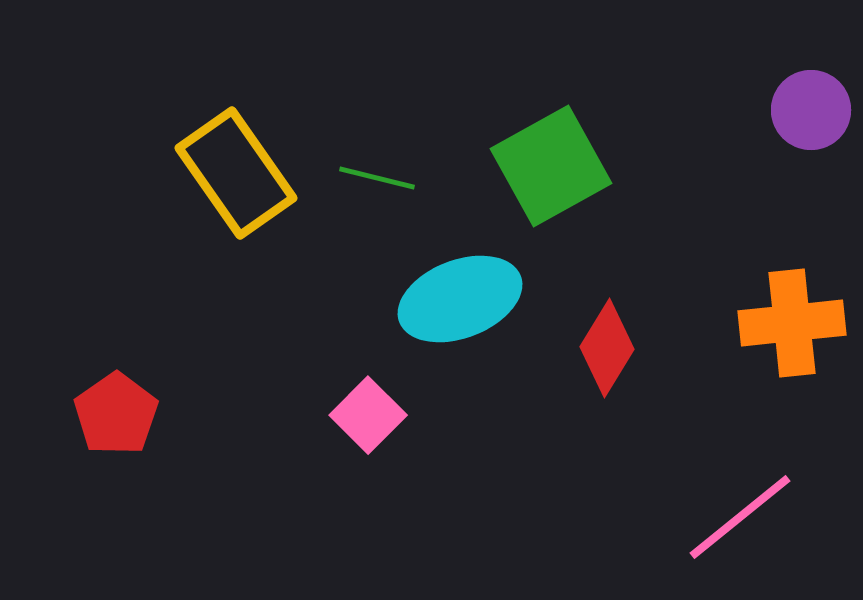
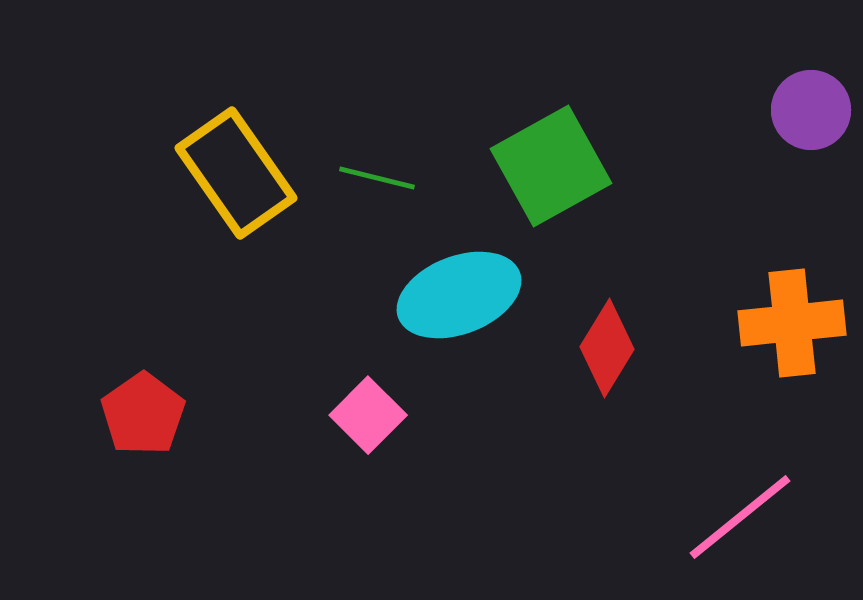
cyan ellipse: moved 1 px left, 4 px up
red pentagon: moved 27 px right
